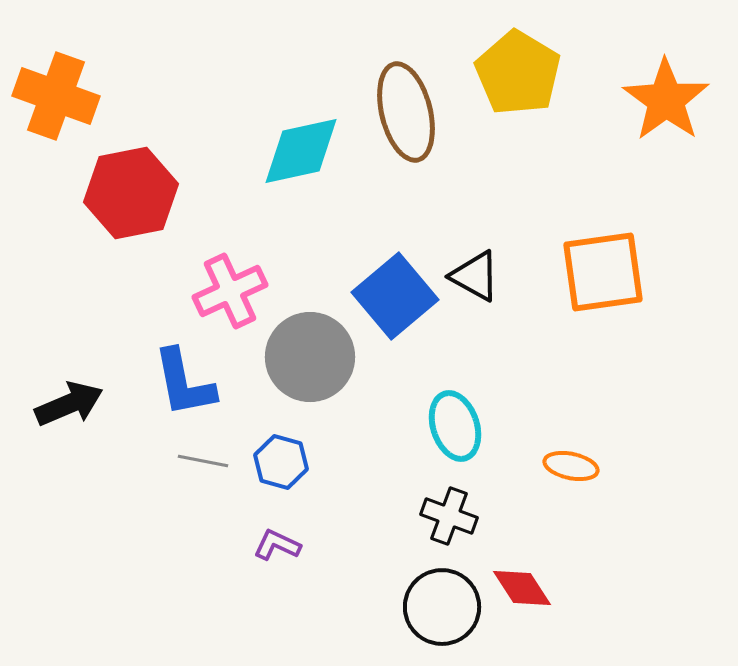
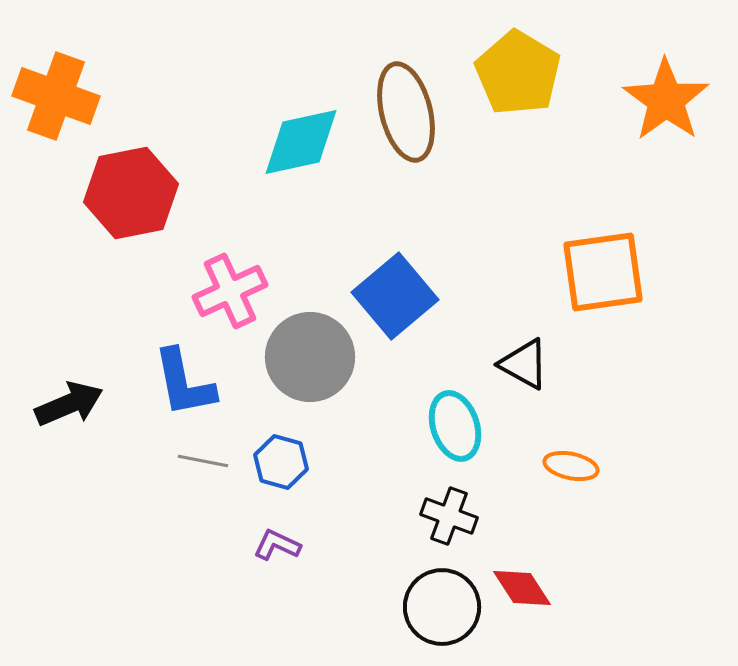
cyan diamond: moved 9 px up
black triangle: moved 49 px right, 88 px down
